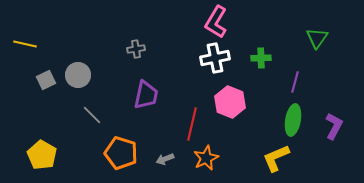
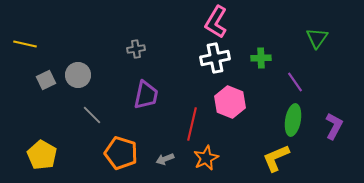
purple line: rotated 50 degrees counterclockwise
